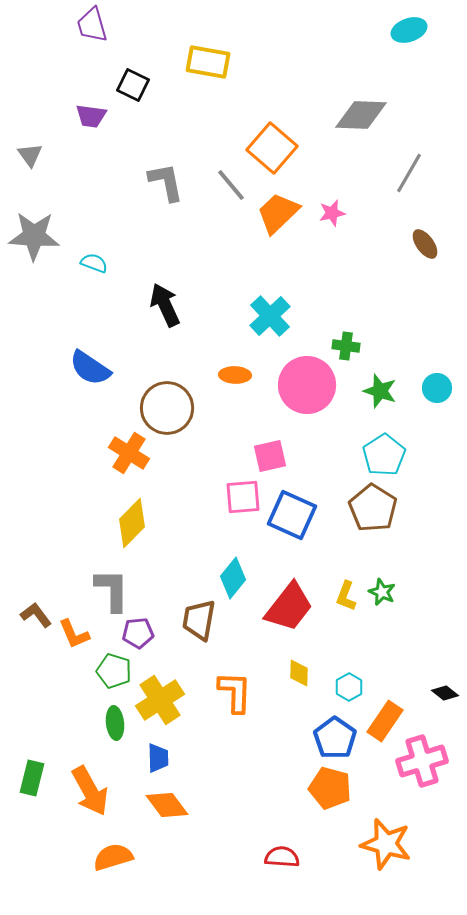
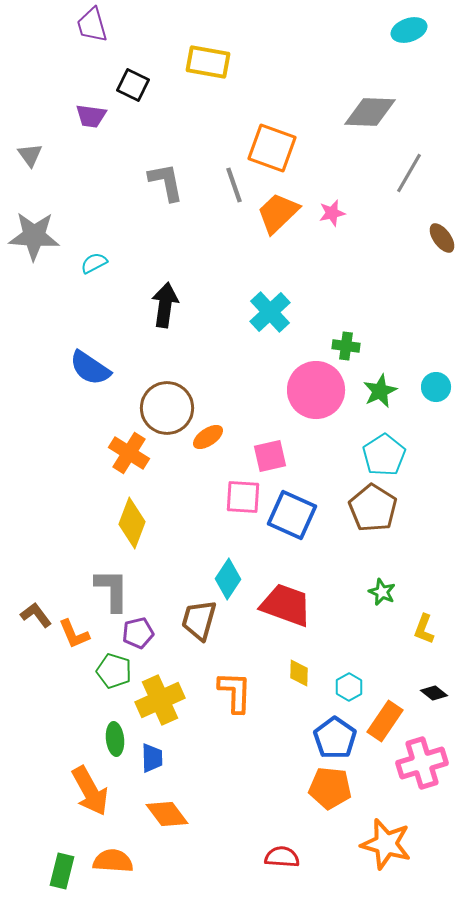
gray diamond at (361, 115): moved 9 px right, 3 px up
orange square at (272, 148): rotated 21 degrees counterclockwise
gray line at (231, 185): moved 3 px right; rotated 21 degrees clockwise
brown ellipse at (425, 244): moved 17 px right, 6 px up
cyan semicircle at (94, 263): rotated 48 degrees counterclockwise
black arrow at (165, 305): rotated 33 degrees clockwise
cyan cross at (270, 316): moved 4 px up
orange ellipse at (235, 375): moved 27 px left, 62 px down; rotated 36 degrees counterclockwise
pink circle at (307, 385): moved 9 px right, 5 px down
cyan circle at (437, 388): moved 1 px left, 1 px up
green star at (380, 391): rotated 28 degrees clockwise
pink square at (243, 497): rotated 9 degrees clockwise
yellow diamond at (132, 523): rotated 24 degrees counterclockwise
cyan diamond at (233, 578): moved 5 px left, 1 px down; rotated 6 degrees counterclockwise
yellow L-shape at (346, 596): moved 78 px right, 33 px down
red trapezoid at (289, 607): moved 3 px left, 2 px up; rotated 108 degrees counterclockwise
brown trapezoid at (199, 620): rotated 6 degrees clockwise
purple pentagon at (138, 633): rotated 8 degrees counterclockwise
black diamond at (445, 693): moved 11 px left
yellow cross at (160, 700): rotated 9 degrees clockwise
green ellipse at (115, 723): moved 16 px down
blue trapezoid at (158, 758): moved 6 px left
pink cross at (422, 761): moved 2 px down
green rectangle at (32, 778): moved 30 px right, 93 px down
orange pentagon at (330, 788): rotated 9 degrees counterclockwise
orange diamond at (167, 805): moved 9 px down
orange semicircle at (113, 857): moved 4 px down; rotated 21 degrees clockwise
